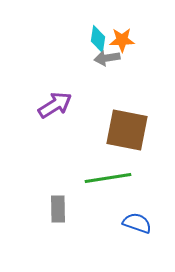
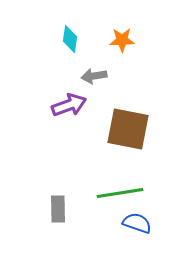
cyan diamond: moved 28 px left
gray arrow: moved 13 px left, 18 px down
purple arrow: moved 14 px right; rotated 12 degrees clockwise
brown square: moved 1 px right, 1 px up
green line: moved 12 px right, 15 px down
